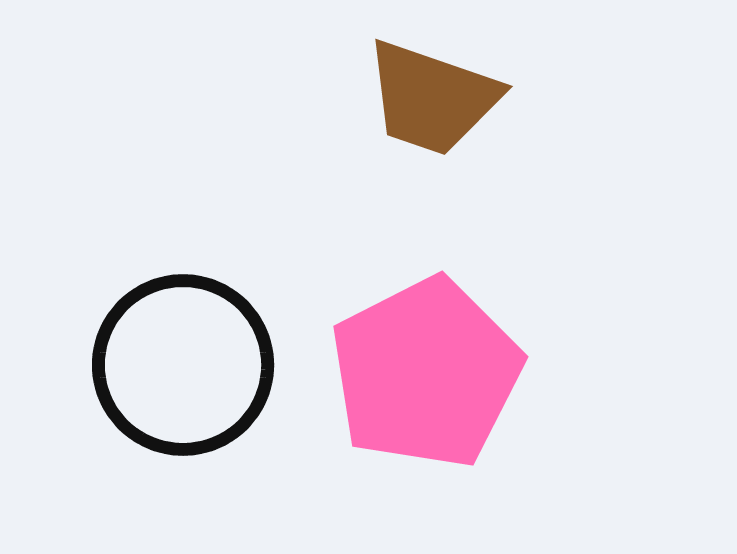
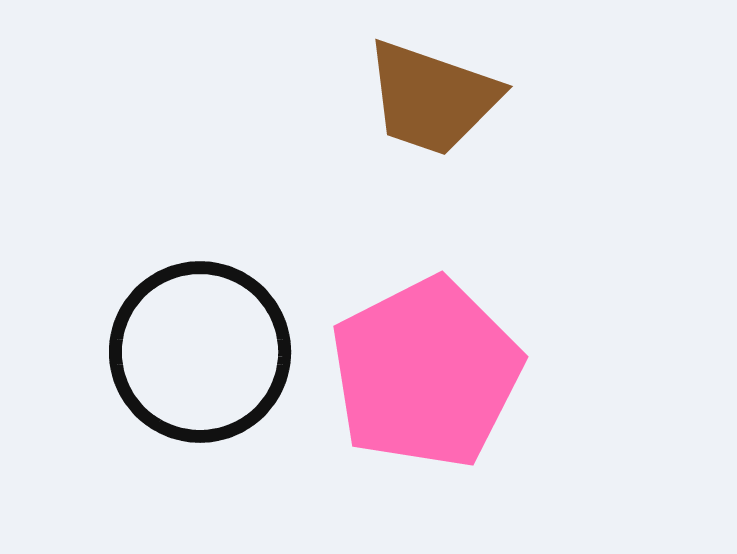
black circle: moved 17 px right, 13 px up
